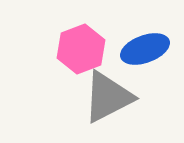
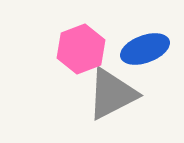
gray triangle: moved 4 px right, 3 px up
